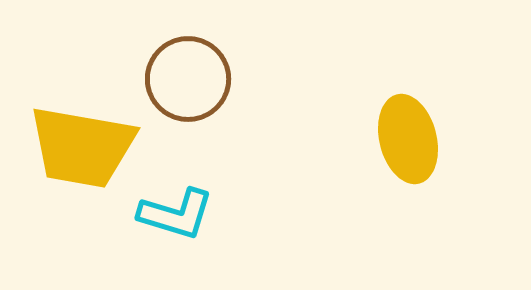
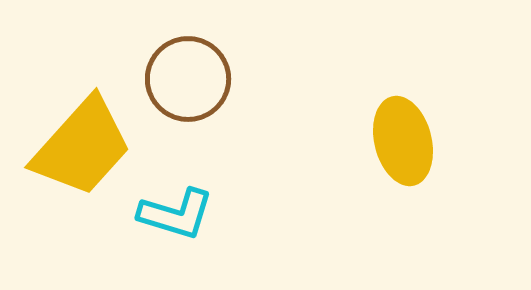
yellow ellipse: moved 5 px left, 2 px down
yellow trapezoid: rotated 58 degrees counterclockwise
